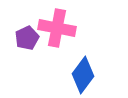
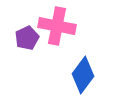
pink cross: moved 2 px up
